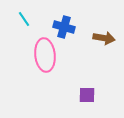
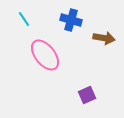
blue cross: moved 7 px right, 7 px up
pink ellipse: rotated 32 degrees counterclockwise
purple square: rotated 24 degrees counterclockwise
